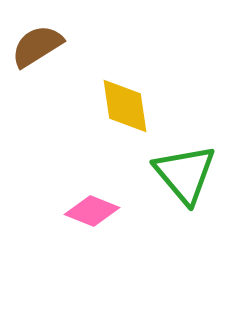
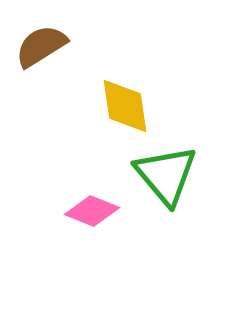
brown semicircle: moved 4 px right
green triangle: moved 19 px left, 1 px down
